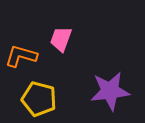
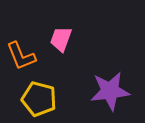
orange L-shape: rotated 128 degrees counterclockwise
